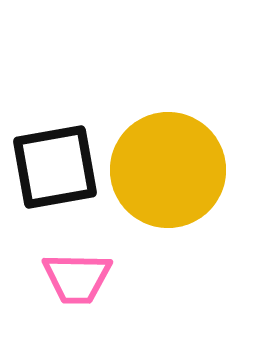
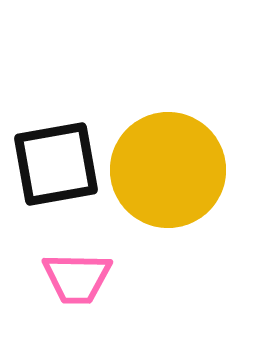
black square: moved 1 px right, 3 px up
